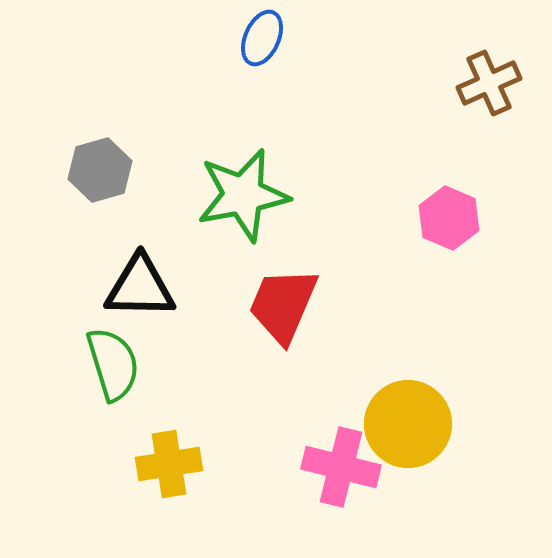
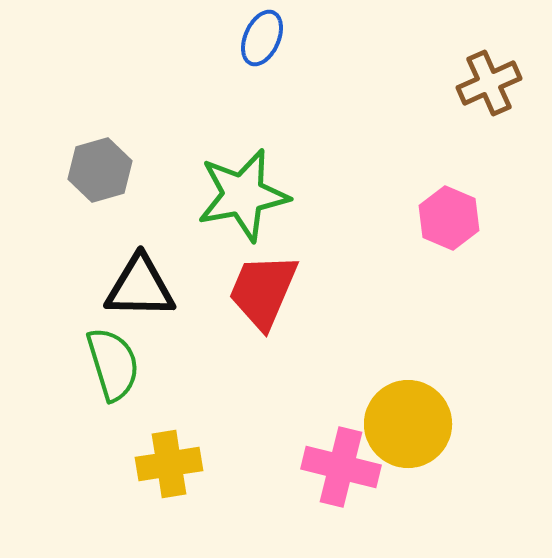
red trapezoid: moved 20 px left, 14 px up
